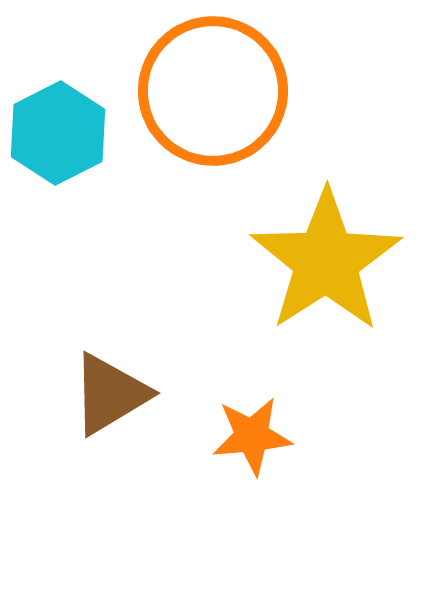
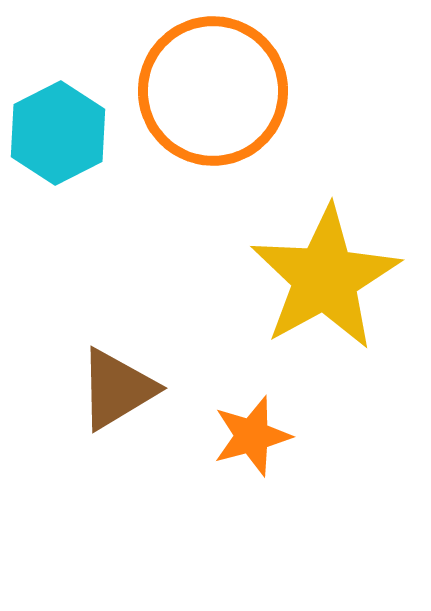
yellow star: moved 1 px left, 17 px down; rotated 4 degrees clockwise
brown triangle: moved 7 px right, 5 px up
orange star: rotated 10 degrees counterclockwise
